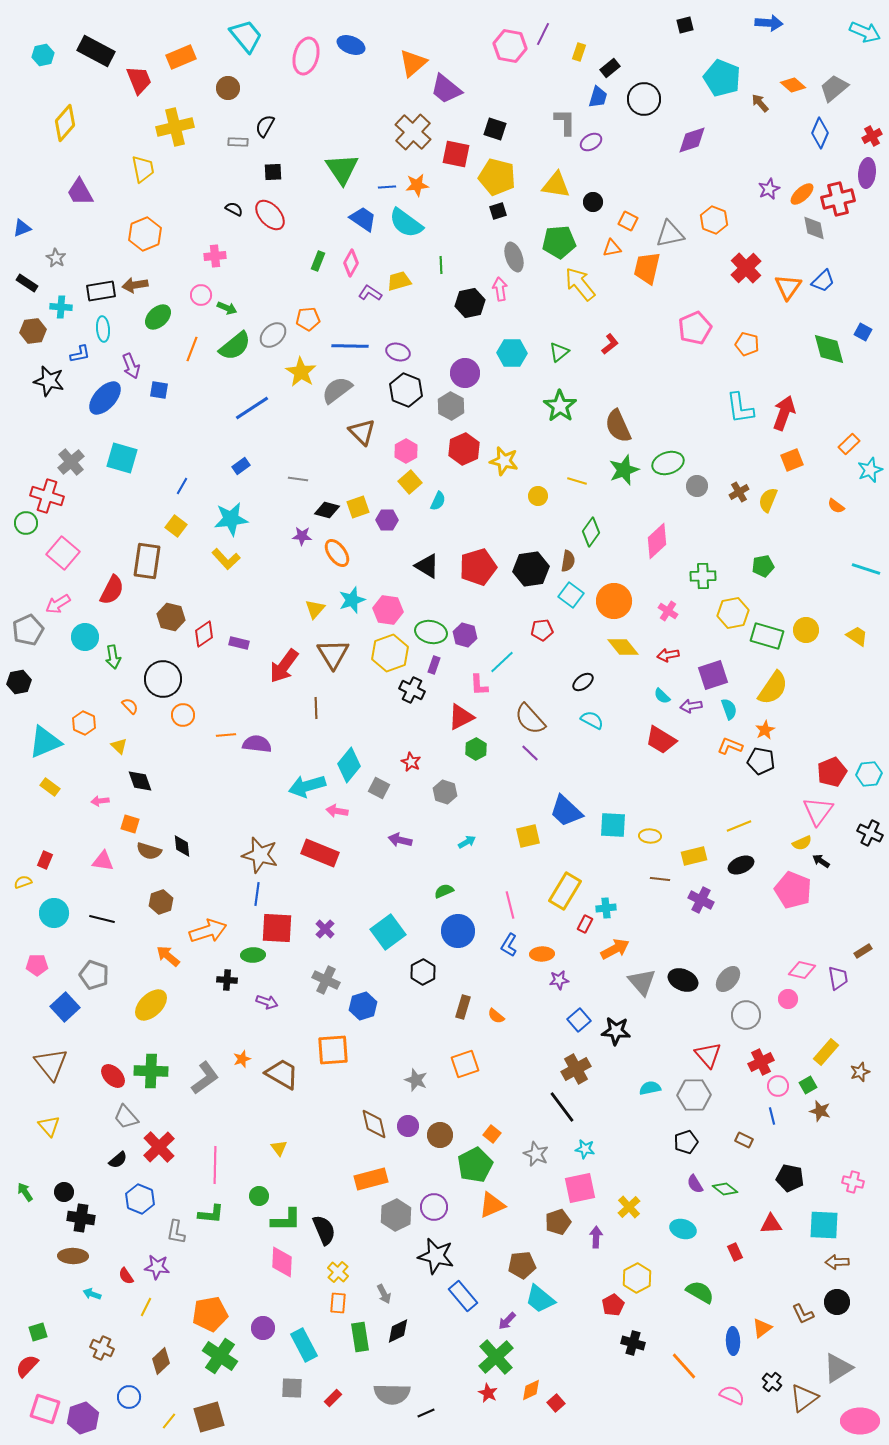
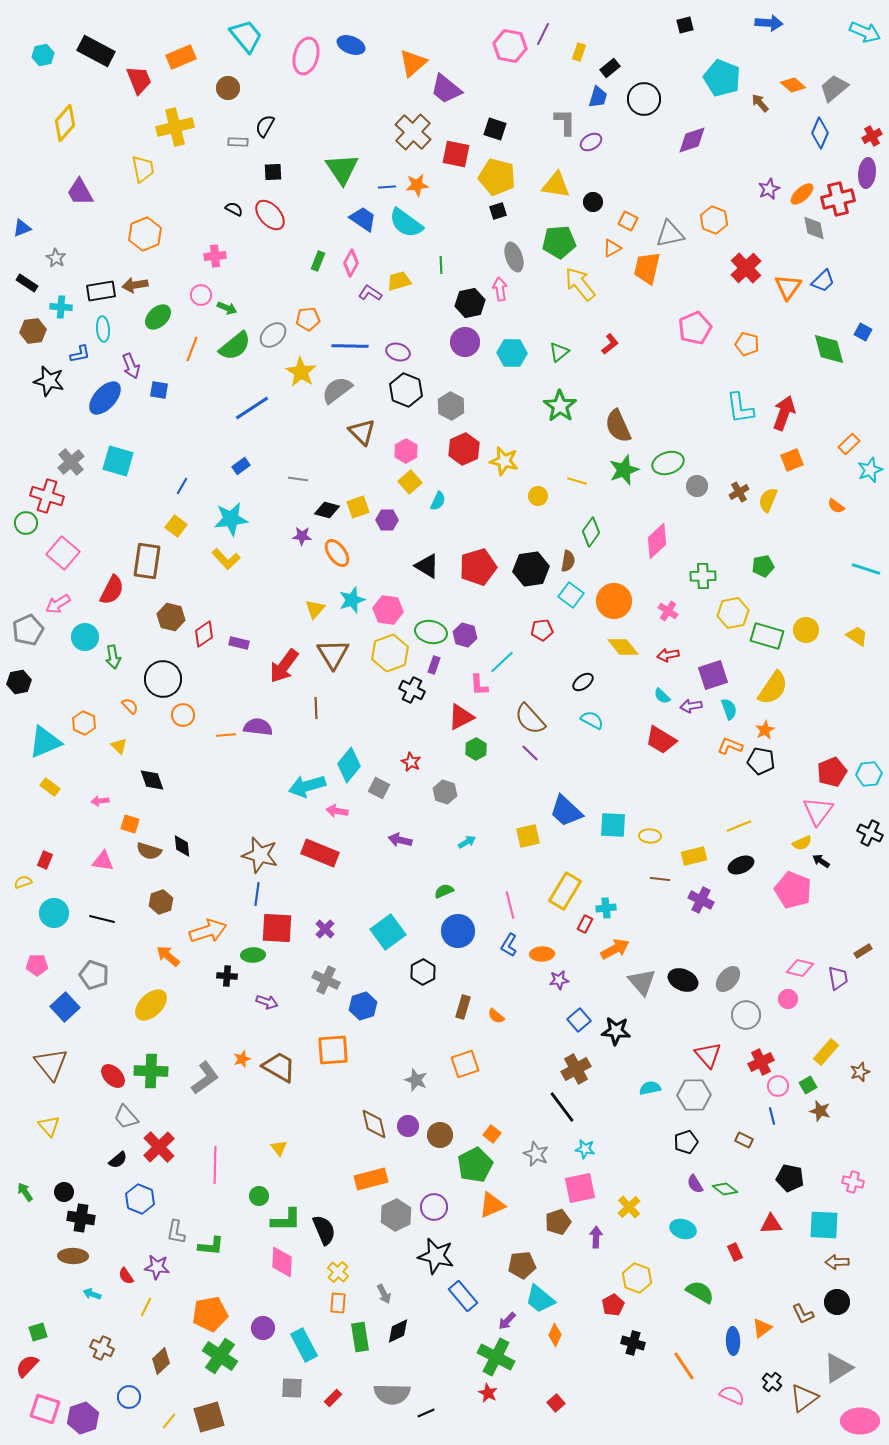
orange triangle at (612, 248): rotated 18 degrees counterclockwise
purple circle at (465, 373): moved 31 px up
cyan square at (122, 458): moved 4 px left, 3 px down
purple semicircle at (257, 744): moved 1 px right, 17 px up
black diamond at (140, 781): moved 12 px right, 1 px up
pink diamond at (802, 970): moved 2 px left, 2 px up
black cross at (227, 980): moved 4 px up
brown trapezoid at (282, 1074): moved 3 px left, 7 px up
green L-shape at (211, 1214): moved 32 px down
yellow hexagon at (637, 1278): rotated 12 degrees counterclockwise
green cross at (496, 1357): rotated 21 degrees counterclockwise
orange line at (684, 1366): rotated 8 degrees clockwise
orange diamond at (531, 1390): moved 24 px right, 55 px up; rotated 40 degrees counterclockwise
